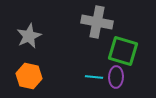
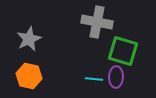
gray star: moved 3 px down
cyan line: moved 2 px down
